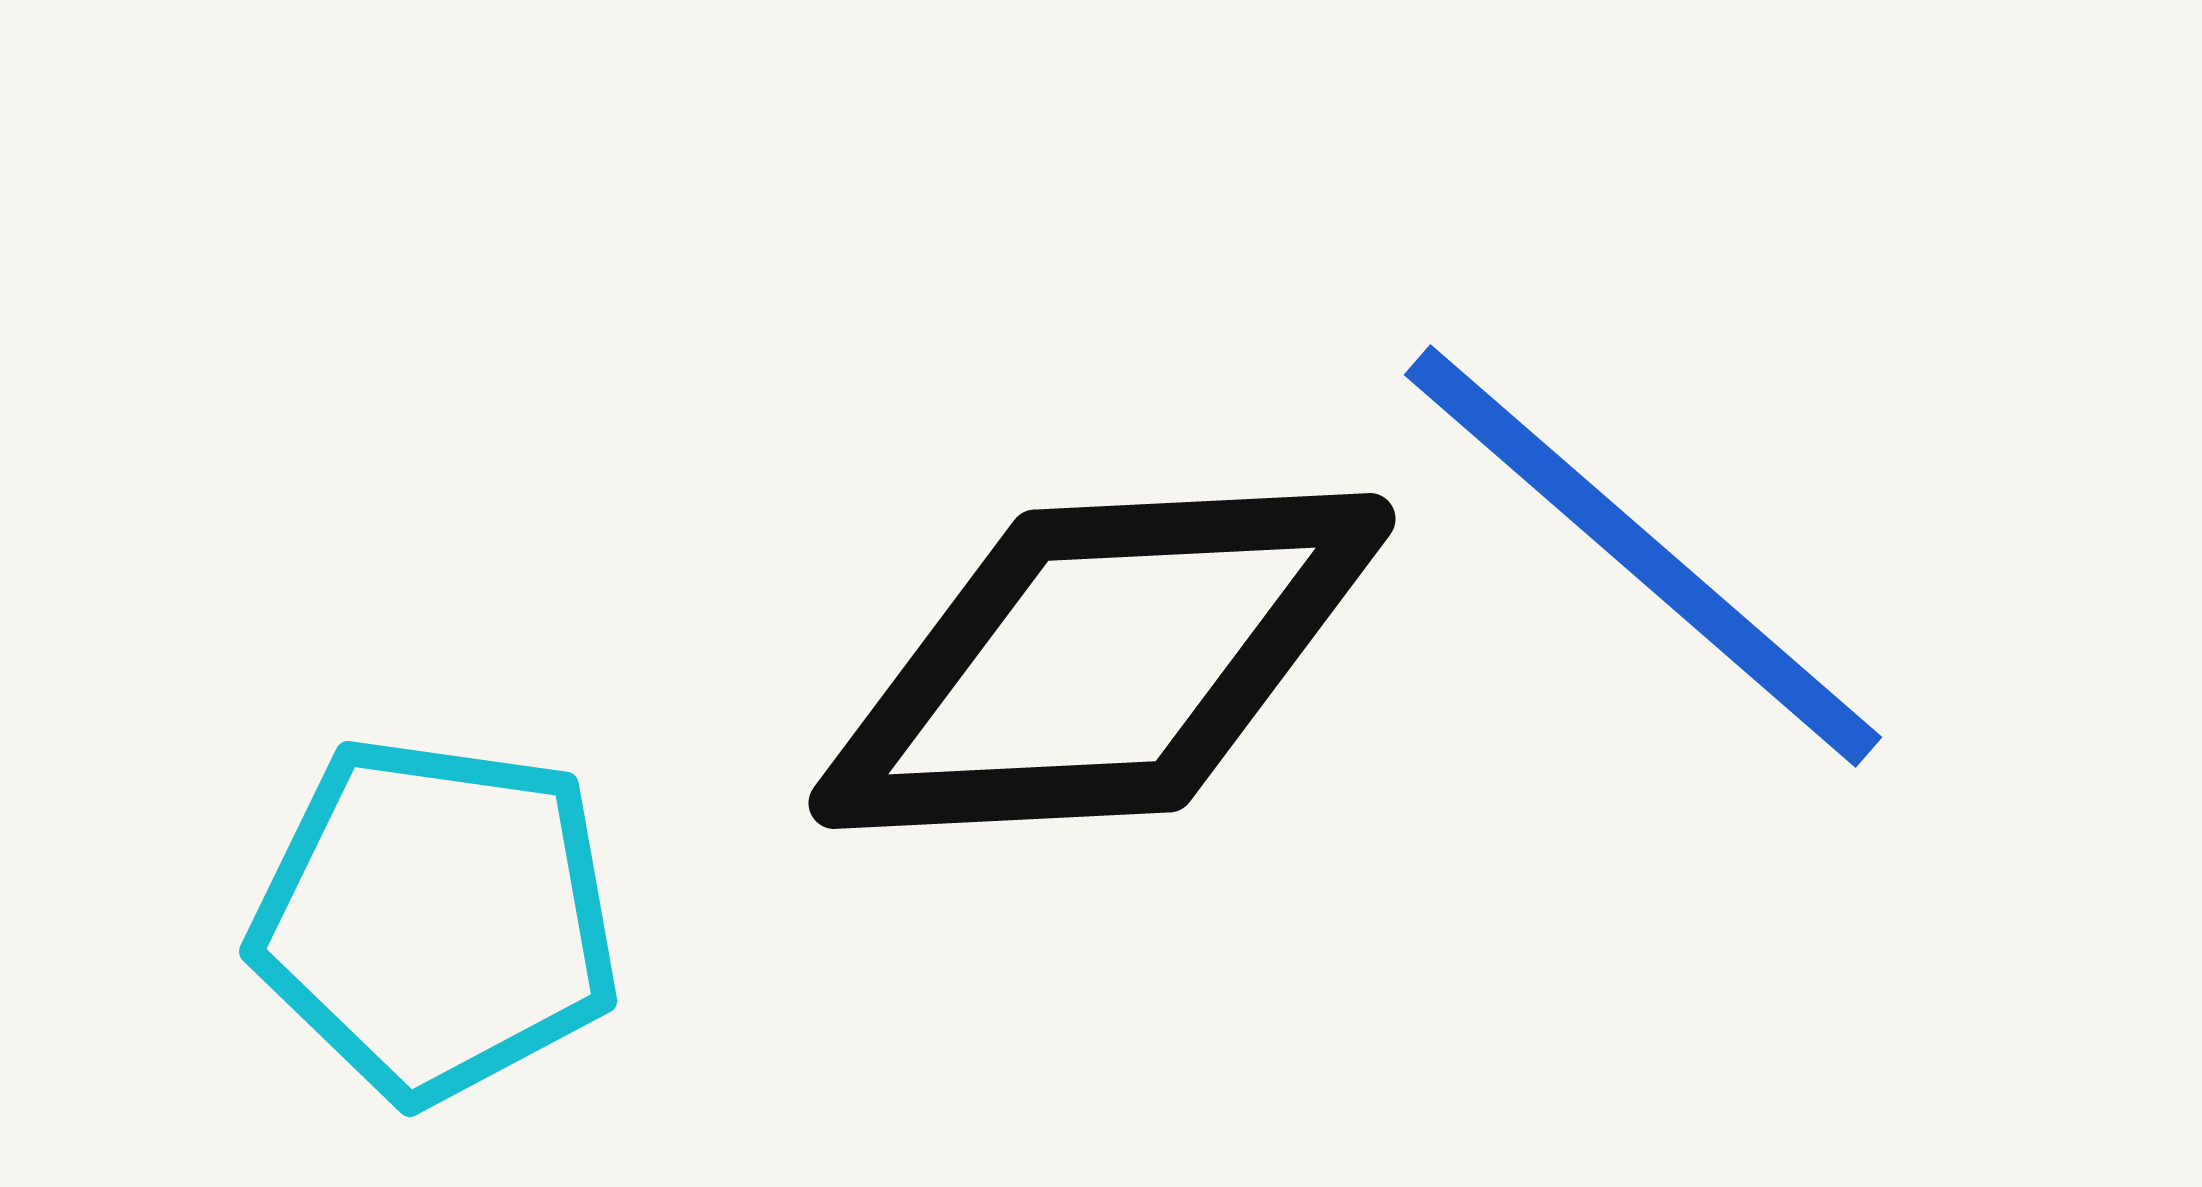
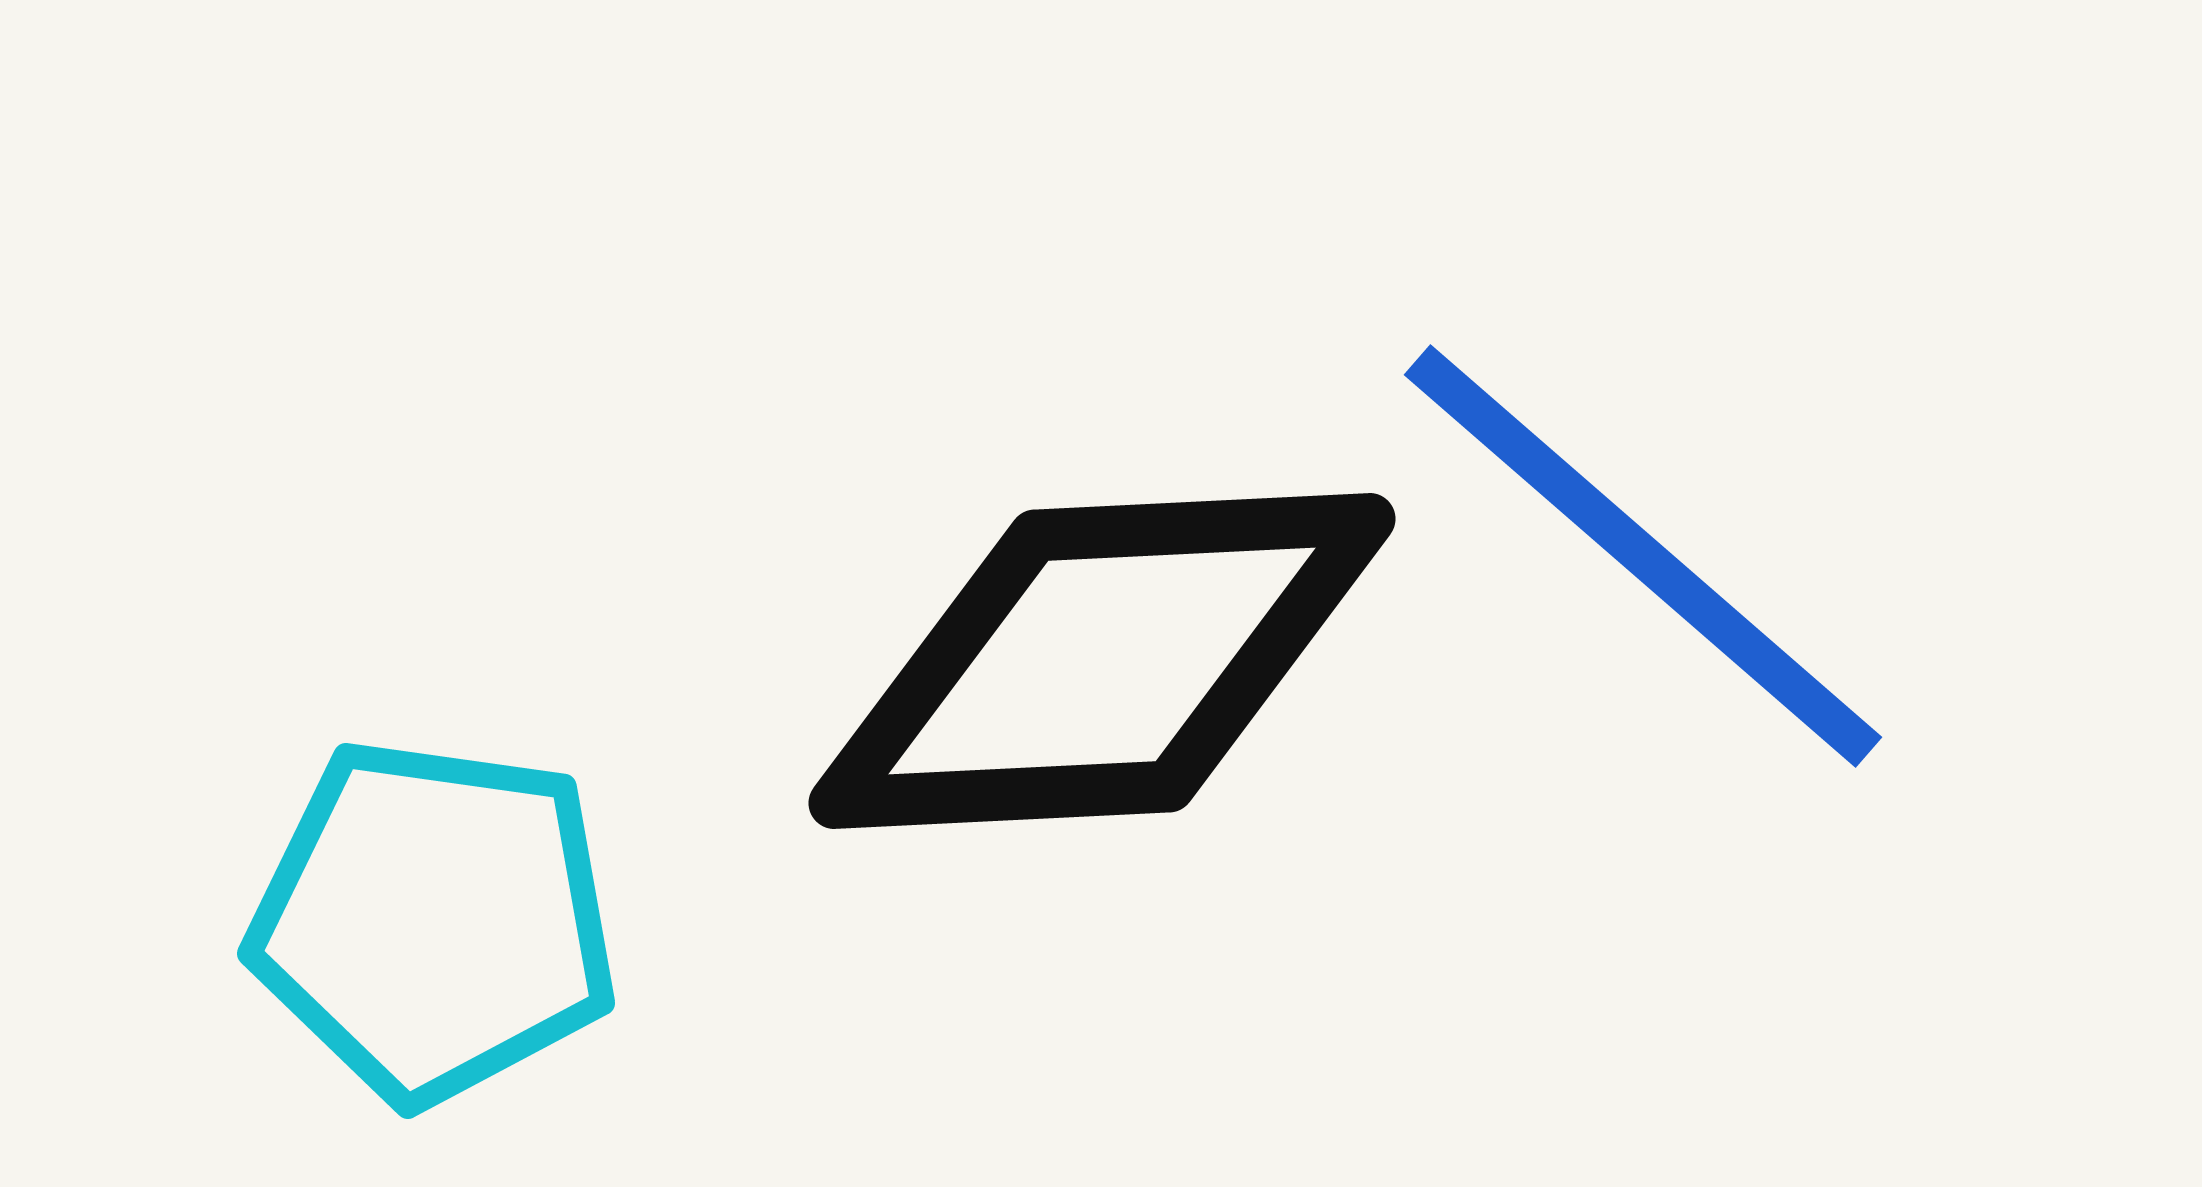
cyan pentagon: moved 2 px left, 2 px down
